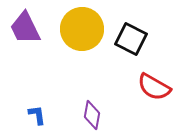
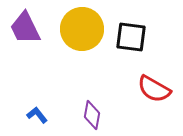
black square: moved 2 px up; rotated 20 degrees counterclockwise
red semicircle: moved 2 px down
blue L-shape: rotated 30 degrees counterclockwise
